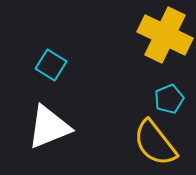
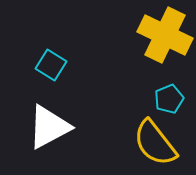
white triangle: rotated 6 degrees counterclockwise
